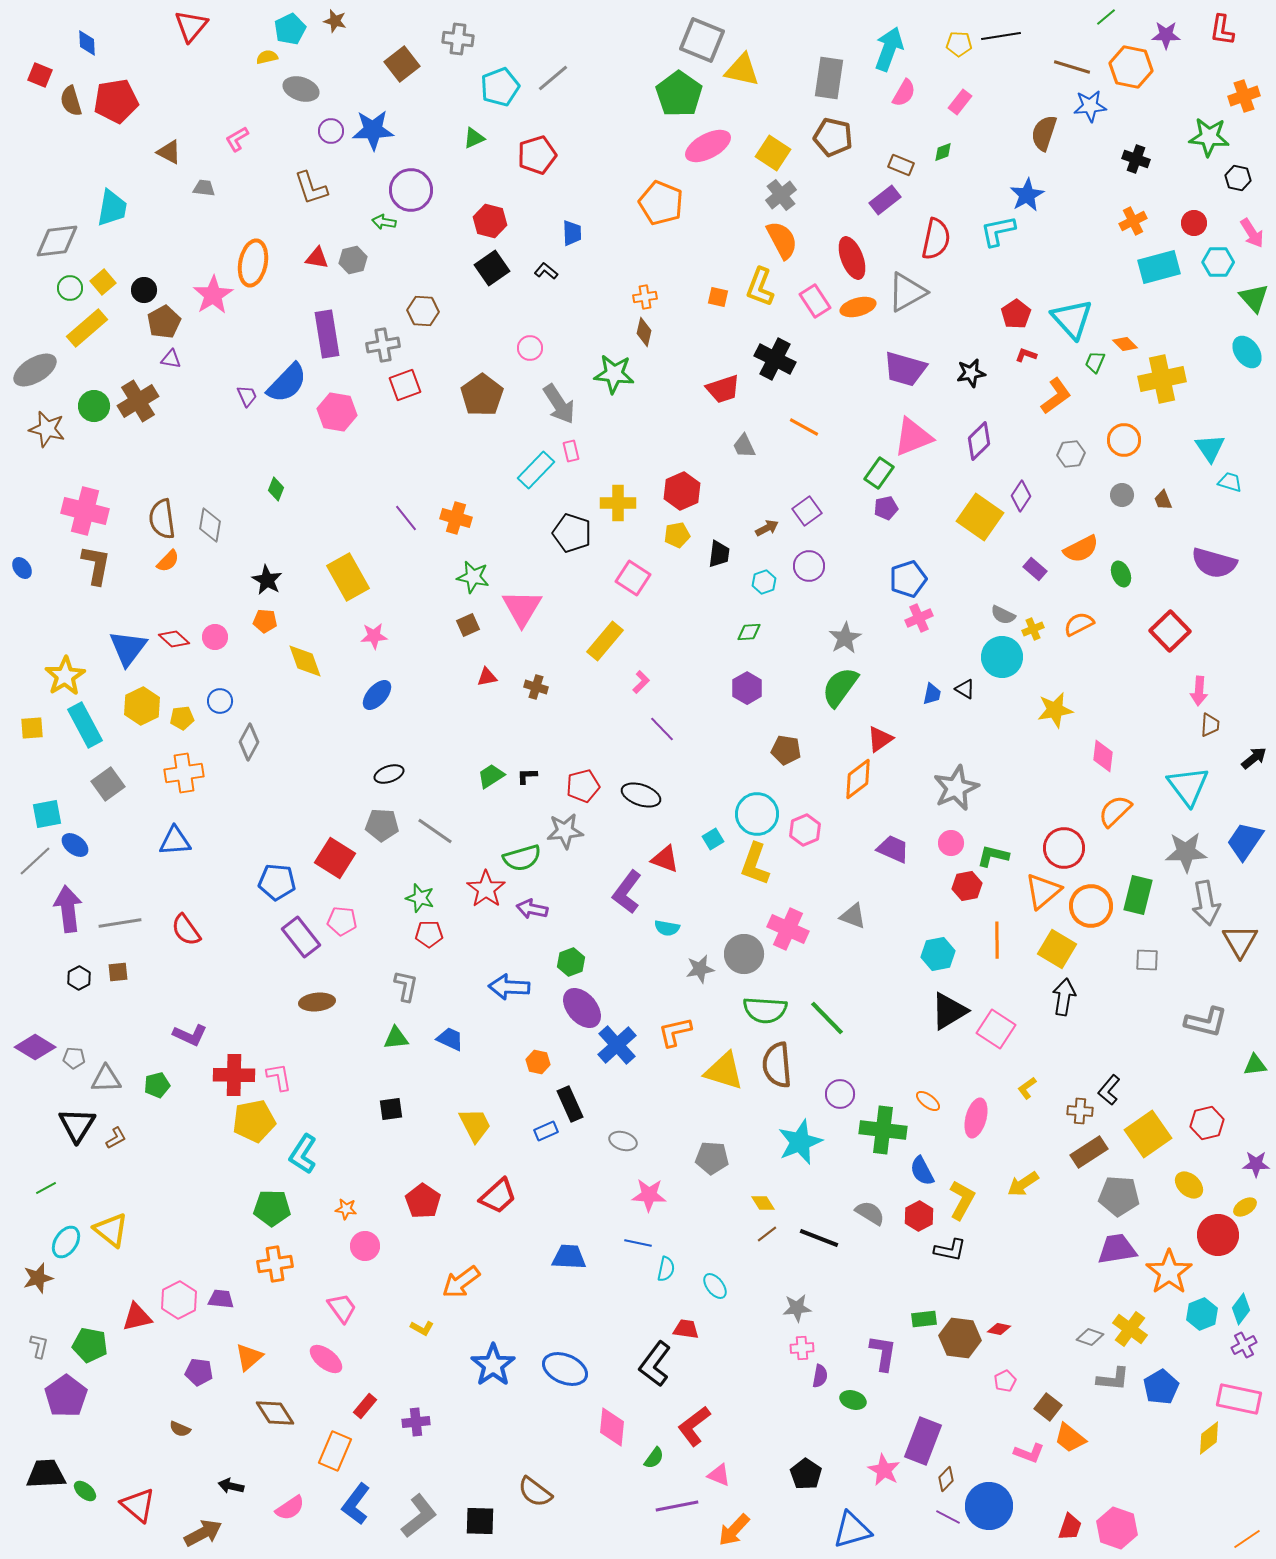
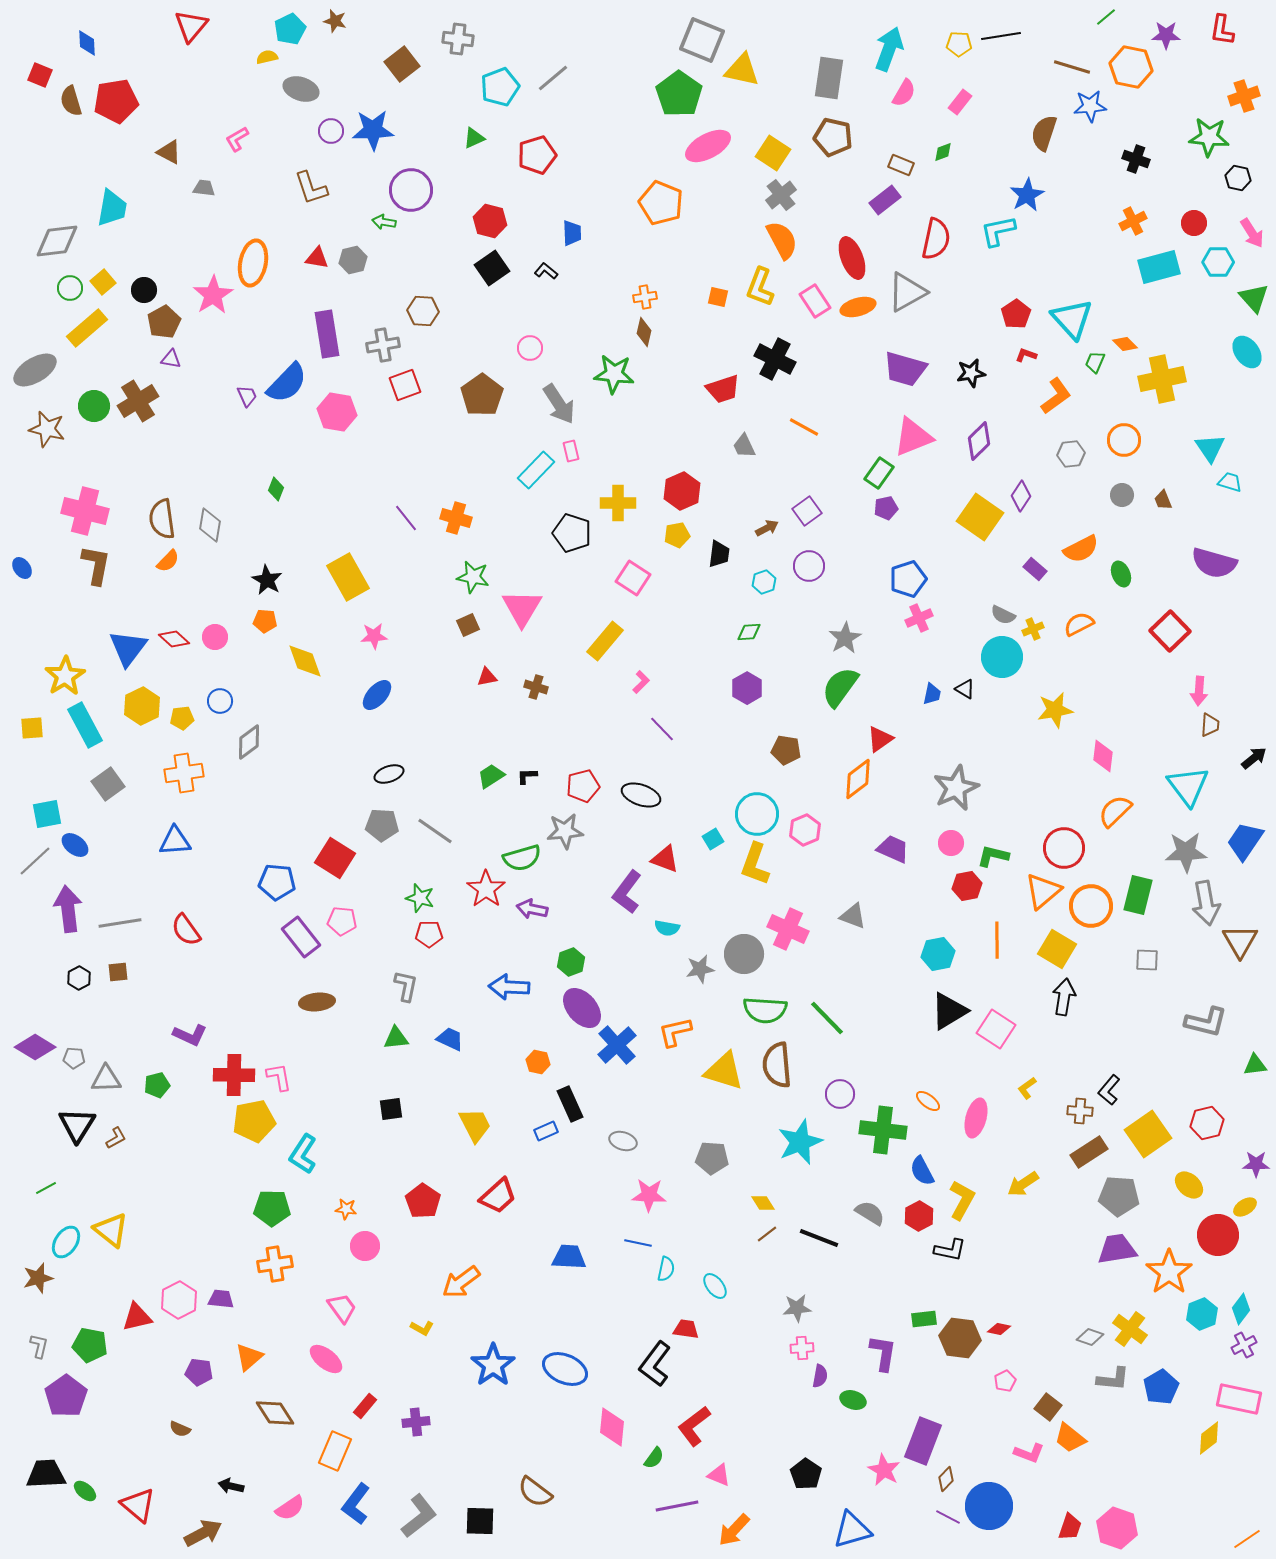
gray diamond at (249, 742): rotated 24 degrees clockwise
